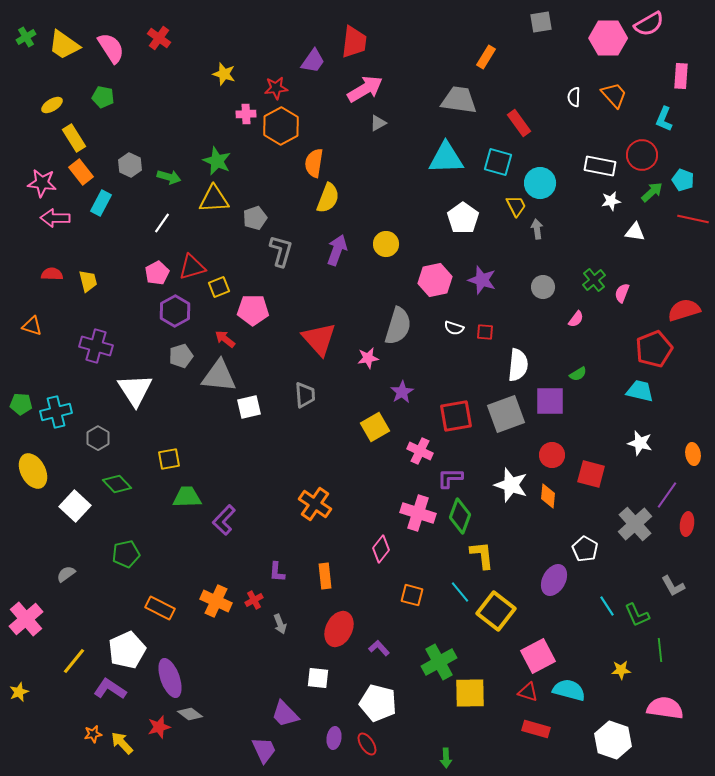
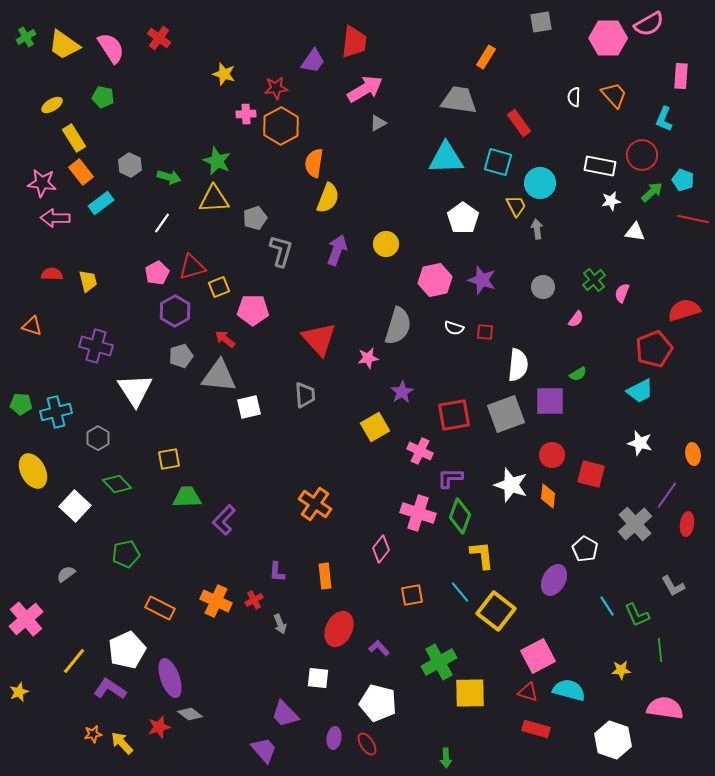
cyan rectangle at (101, 203): rotated 25 degrees clockwise
cyan trapezoid at (640, 391): rotated 140 degrees clockwise
red square at (456, 416): moved 2 px left, 1 px up
orange square at (412, 595): rotated 25 degrees counterclockwise
purple trapezoid at (264, 750): rotated 16 degrees counterclockwise
